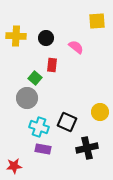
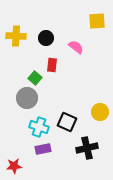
purple rectangle: rotated 21 degrees counterclockwise
